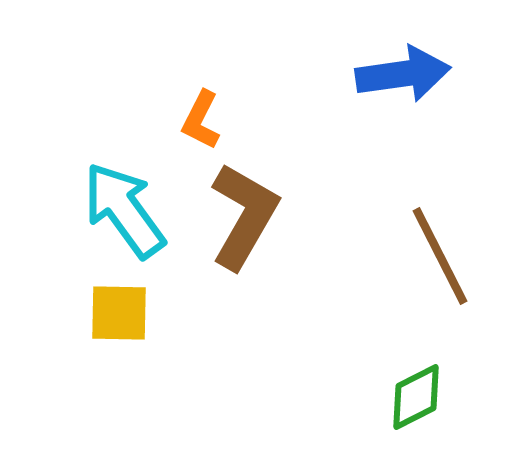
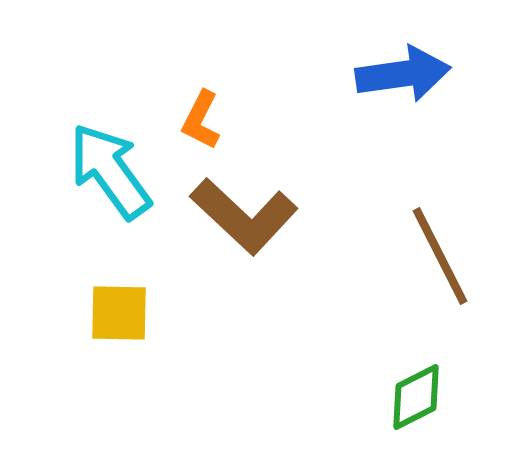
cyan arrow: moved 14 px left, 39 px up
brown L-shape: rotated 103 degrees clockwise
